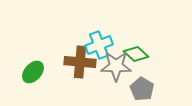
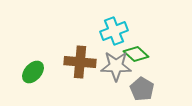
cyan cross: moved 15 px right, 14 px up
